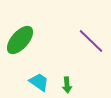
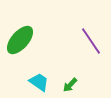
purple line: rotated 12 degrees clockwise
green arrow: moved 3 px right; rotated 49 degrees clockwise
